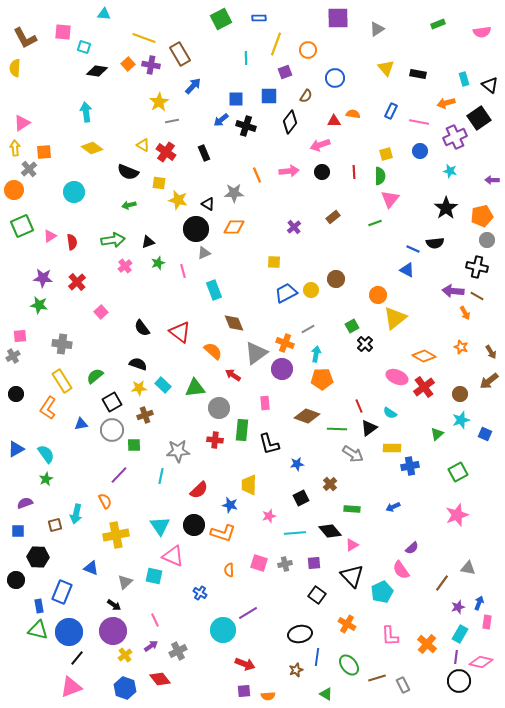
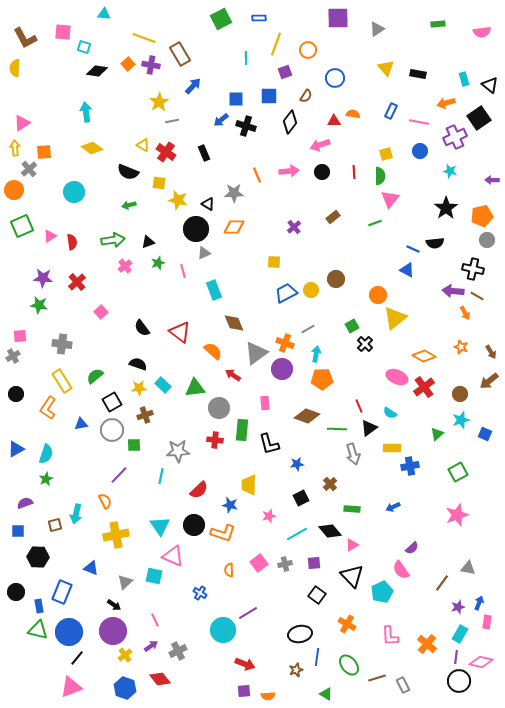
green rectangle at (438, 24): rotated 16 degrees clockwise
black cross at (477, 267): moved 4 px left, 2 px down
cyan semicircle at (46, 454): rotated 54 degrees clockwise
gray arrow at (353, 454): rotated 40 degrees clockwise
cyan line at (295, 533): moved 2 px right, 1 px down; rotated 25 degrees counterclockwise
pink square at (259, 563): rotated 36 degrees clockwise
black circle at (16, 580): moved 12 px down
